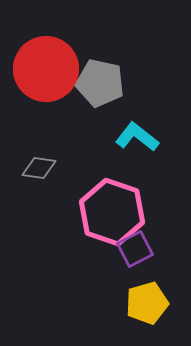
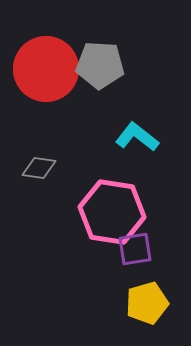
gray pentagon: moved 18 px up; rotated 9 degrees counterclockwise
pink hexagon: rotated 10 degrees counterclockwise
purple square: rotated 18 degrees clockwise
